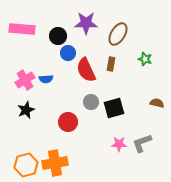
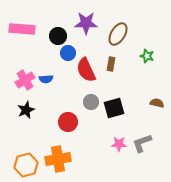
green star: moved 2 px right, 3 px up
orange cross: moved 3 px right, 4 px up
